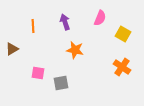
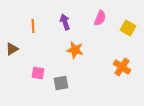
yellow square: moved 5 px right, 6 px up
